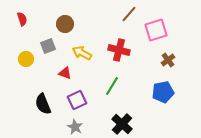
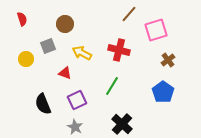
blue pentagon: rotated 25 degrees counterclockwise
